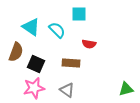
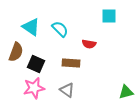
cyan square: moved 30 px right, 2 px down
cyan semicircle: moved 3 px right, 1 px up
green triangle: moved 3 px down
